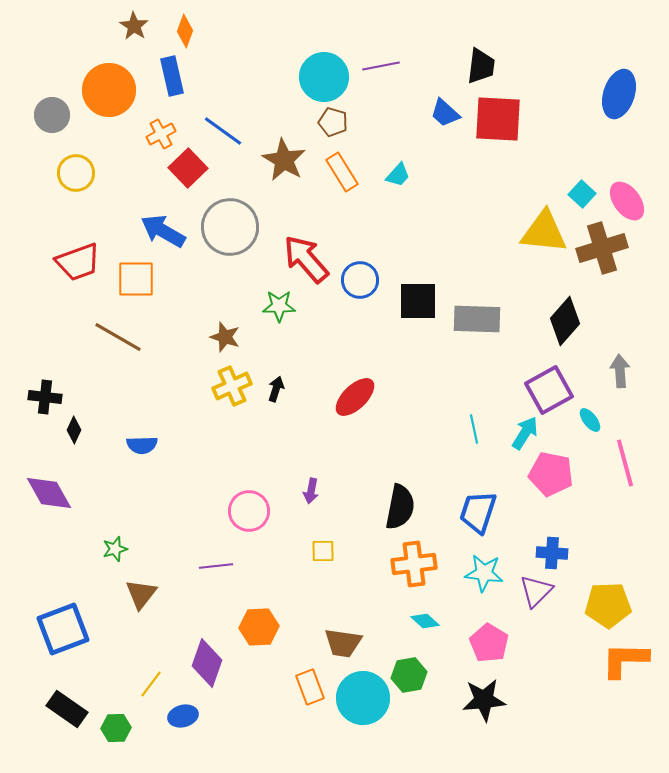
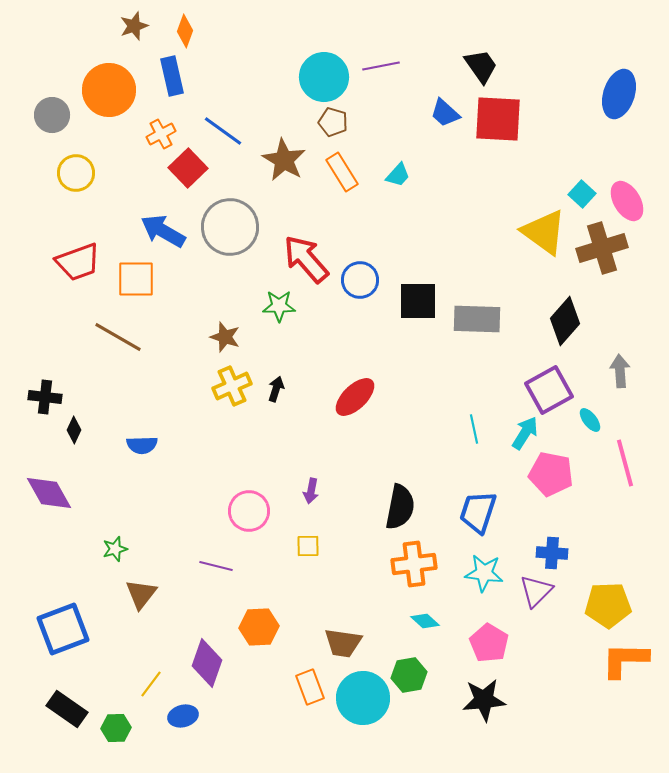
brown star at (134, 26): rotated 20 degrees clockwise
black trapezoid at (481, 66): rotated 42 degrees counterclockwise
pink ellipse at (627, 201): rotated 6 degrees clockwise
yellow triangle at (544, 232): rotated 30 degrees clockwise
yellow square at (323, 551): moved 15 px left, 5 px up
purple line at (216, 566): rotated 20 degrees clockwise
